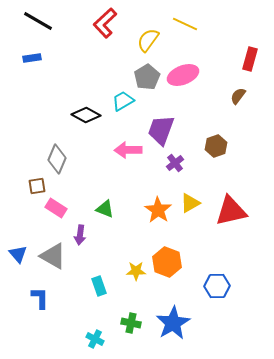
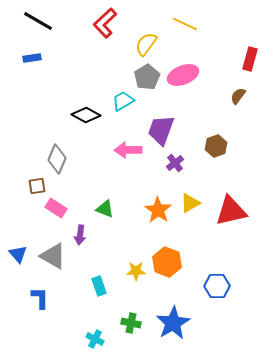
yellow semicircle: moved 2 px left, 4 px down
